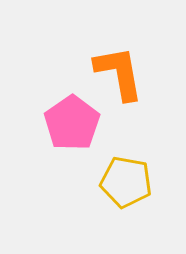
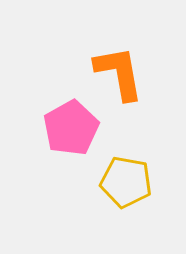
pink pentagon: moved 1 px left, 5 px down; rotated 6 degrees clockwise
